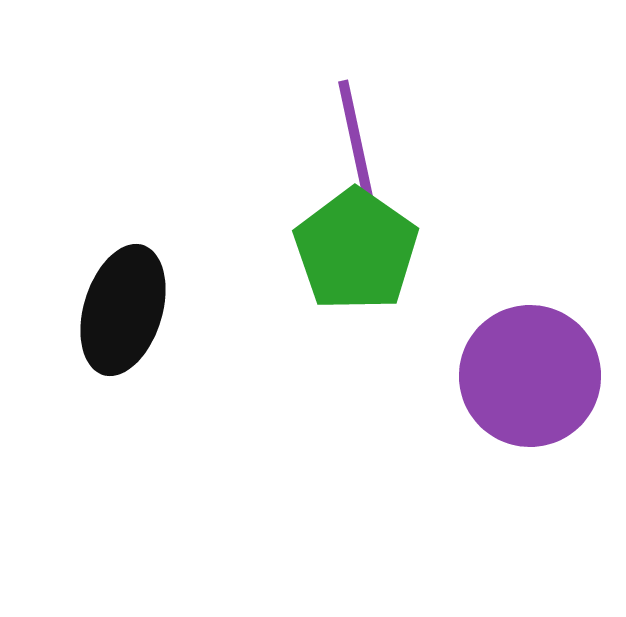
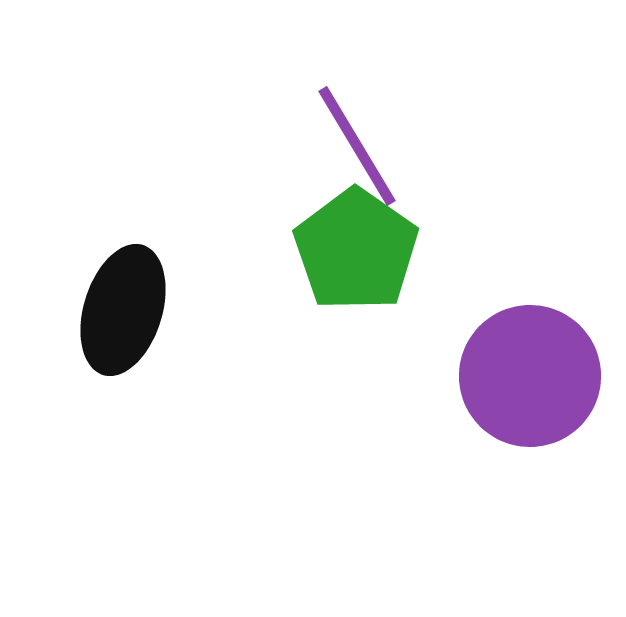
purple line: rotated 19 degrees counterclockwise
